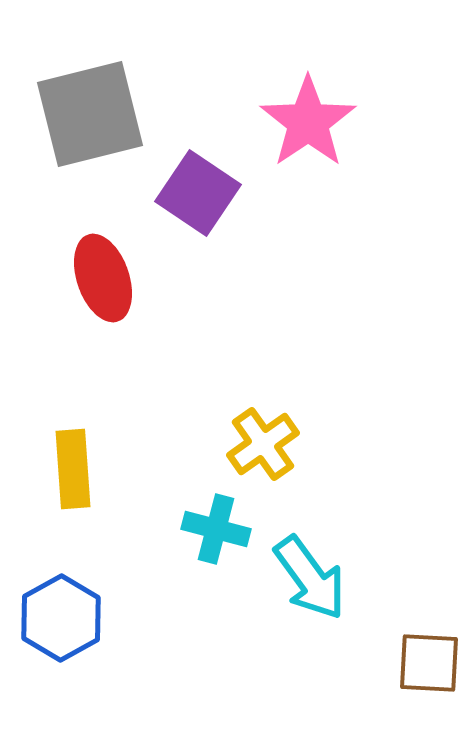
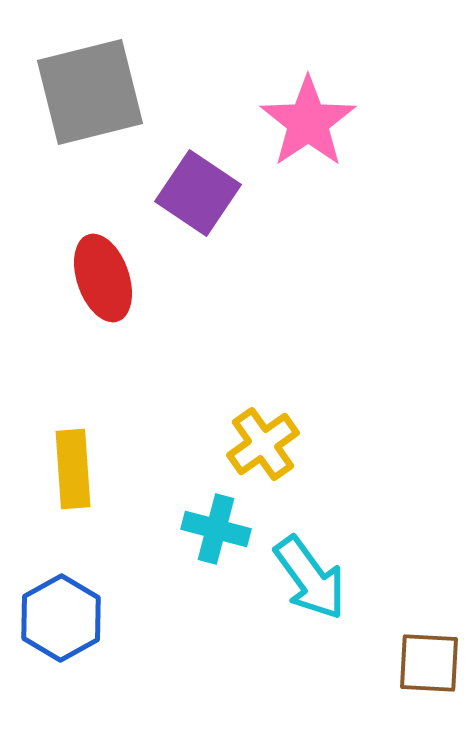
gray square: moved 22 px up
